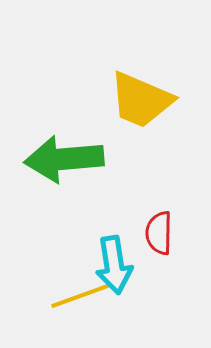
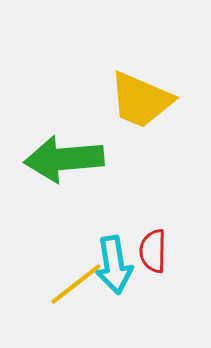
red semicircle: moved 6 px left, 18 px down
yellow line: moved 4 px left, 12 px up; rotated 18 degrees counterclockwise
